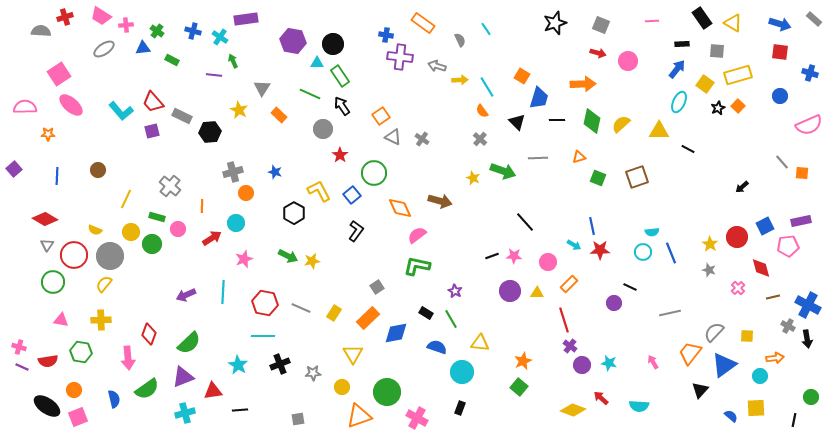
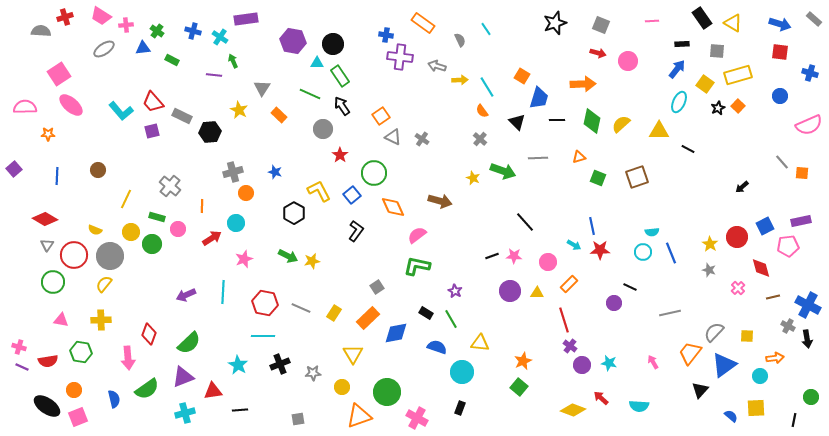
orange diamond at (400, 208): moved 7 px left, 1 px up
